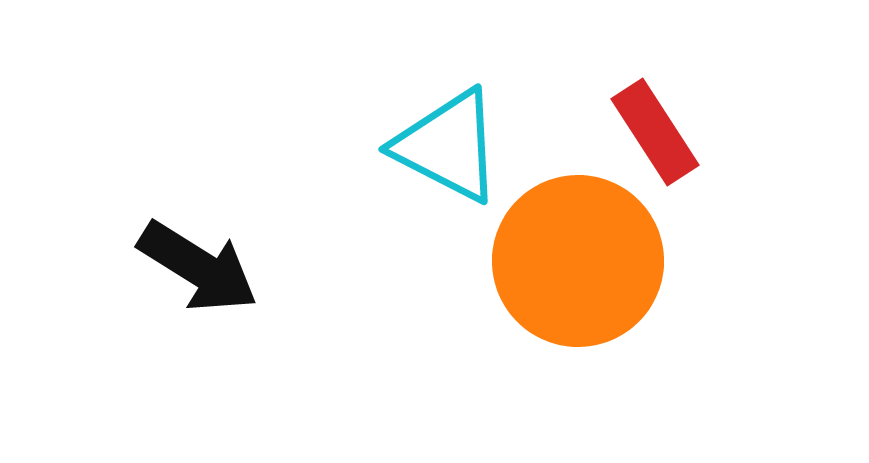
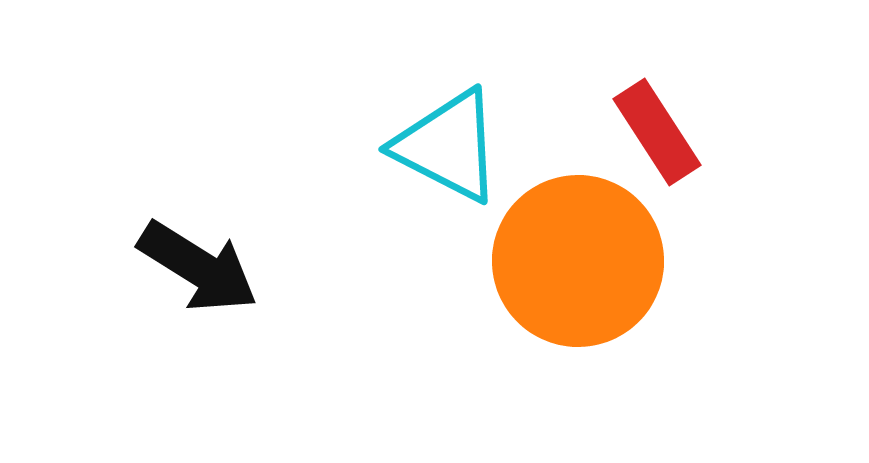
red rectangle: moved 2 px right
